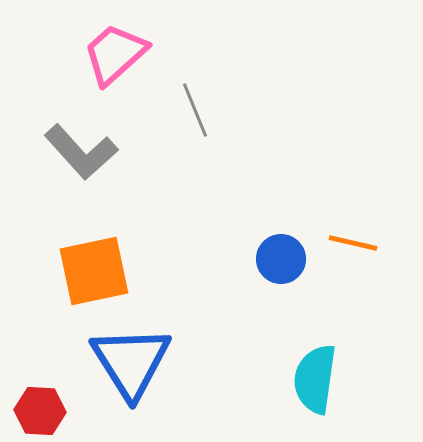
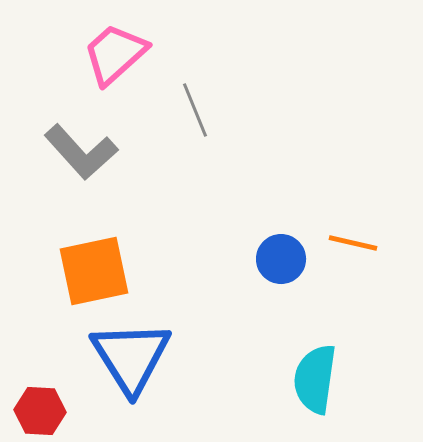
blue triangle: moved 5 px up
